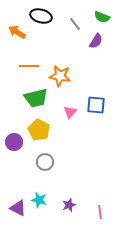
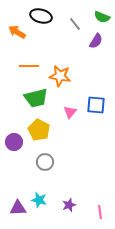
purple triangle: rotated 30 degrees counterclockwise
